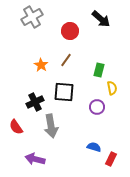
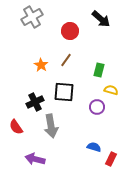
yellow semicircle: moved 1 px left, 2 px down; rotated 64 degrees counterclockwise
